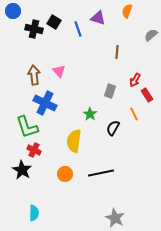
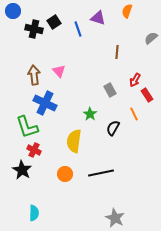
black square: rotated 24 degrees clockwise
gray semicircle: moved 3 px down
gray rectangle: moved 1 px up; rotated 48 degrees counterclockwise
